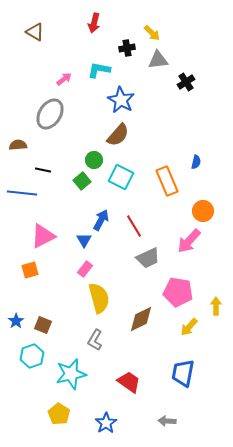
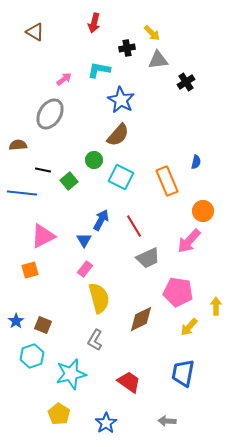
green square at (82, 181): moved 13 px left
